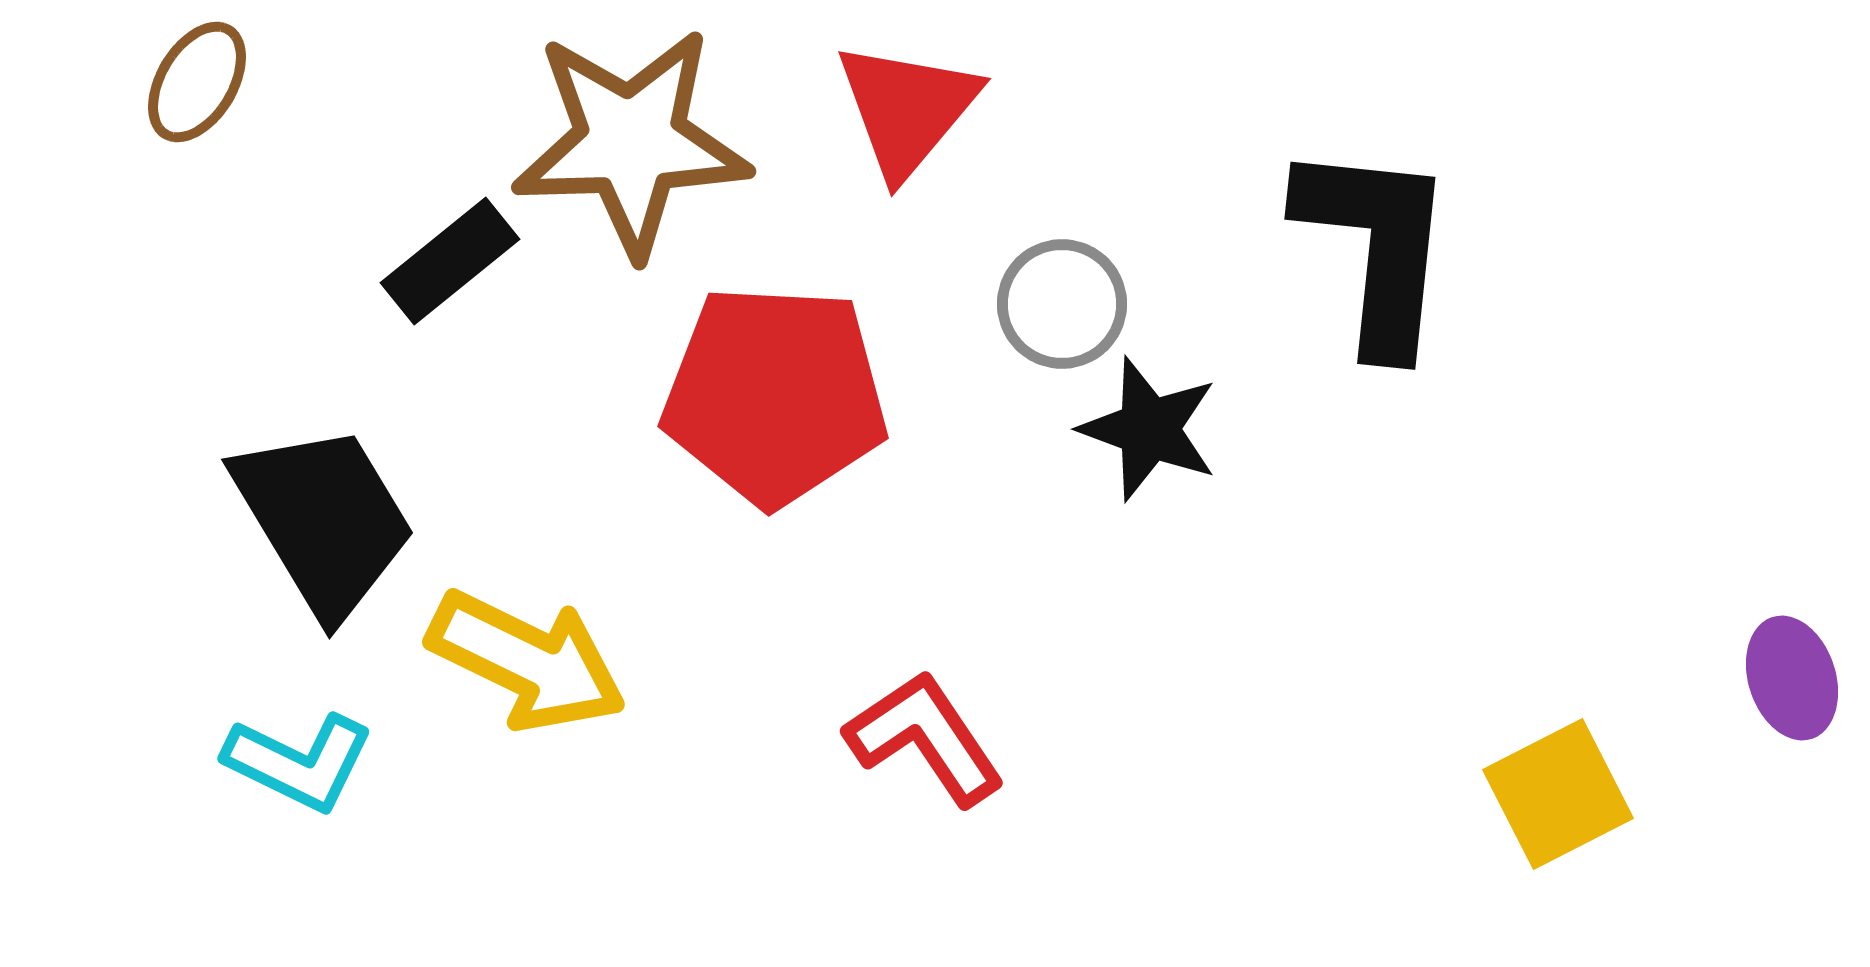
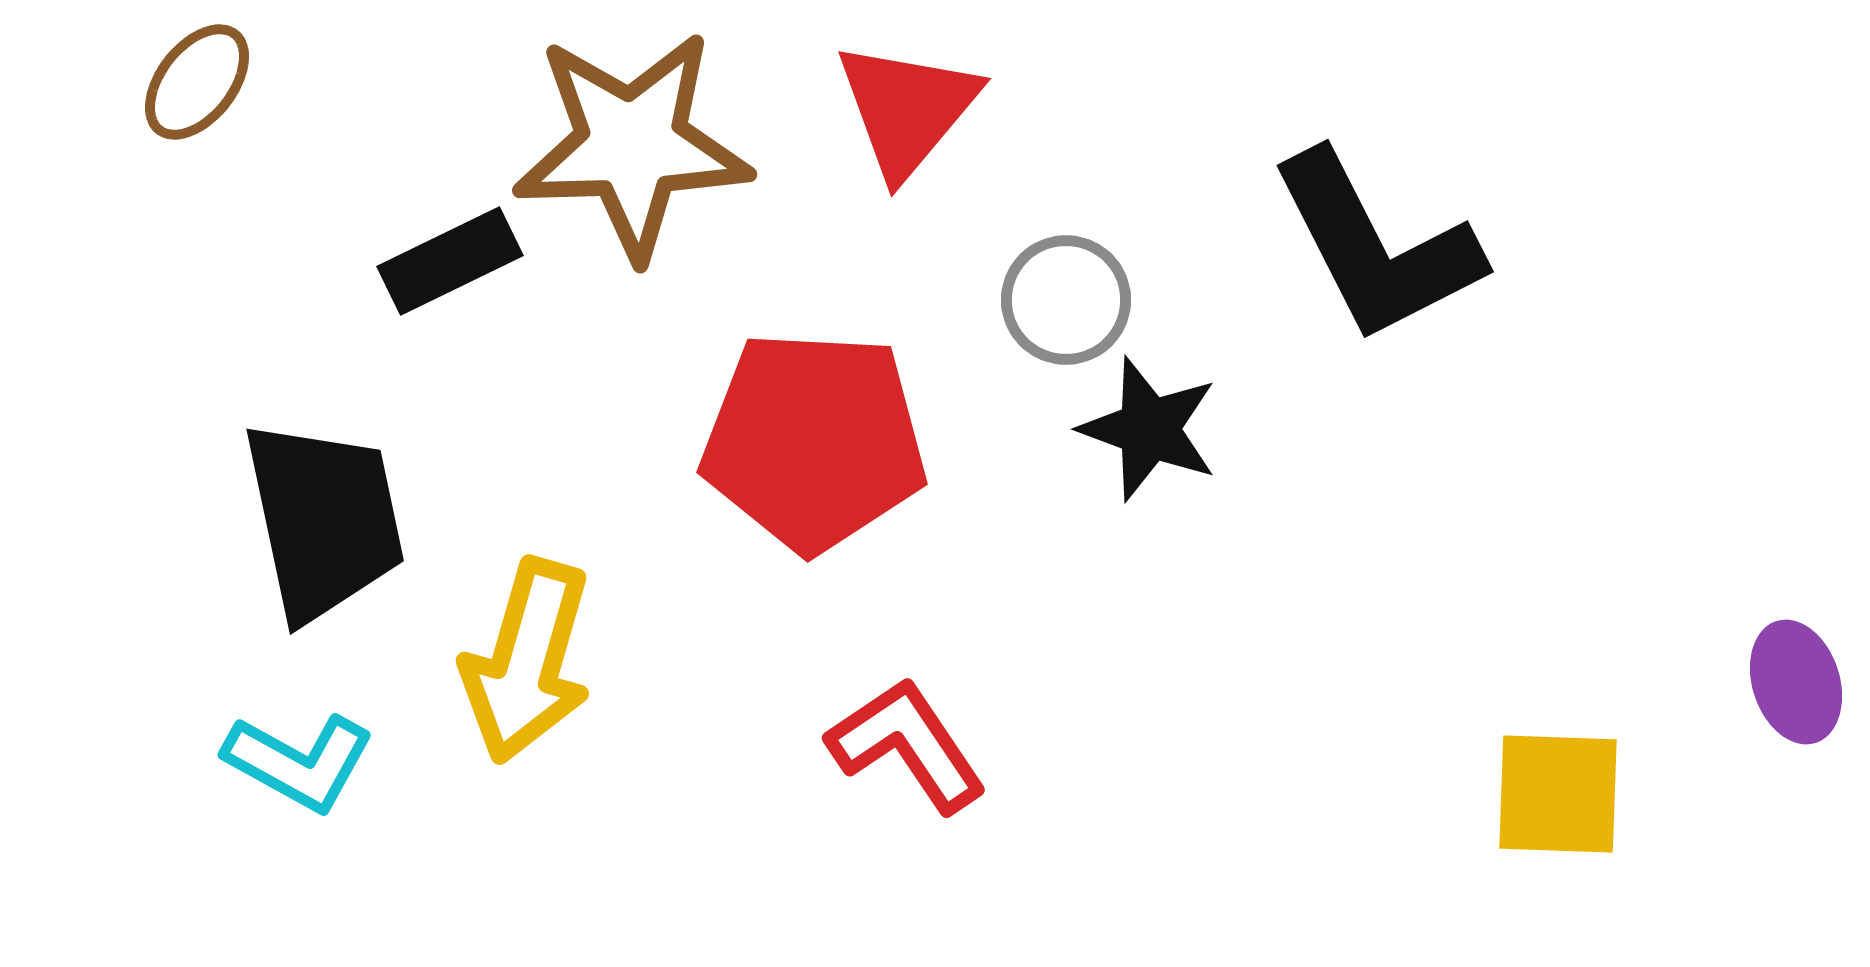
brown ellipse: rotated 7 degrees clockwise
brown star: moved 1 px right, 3 px down
black L-shape: rotated 147 degrees clockwise
black rectangle: rotated 13 degrees clockwise
gray circle: moved 4 px right, 4 px up
red pentagon: moved 39 px right, 46 px down
black trapezoid: rotated 19 degrees clockwise
yellow arrow: rotated 80 degrees clockwise
purple ellipse: moved 4 px right, 4 px down
red L-shape: moved 18 px left, 7 px down
cyan L-shape: rotated 3 degrees clockwise
yellow square: rotated 29 degrees clockwise
